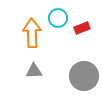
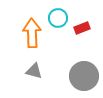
gray triangle: rotated 18 degrees clockwise
